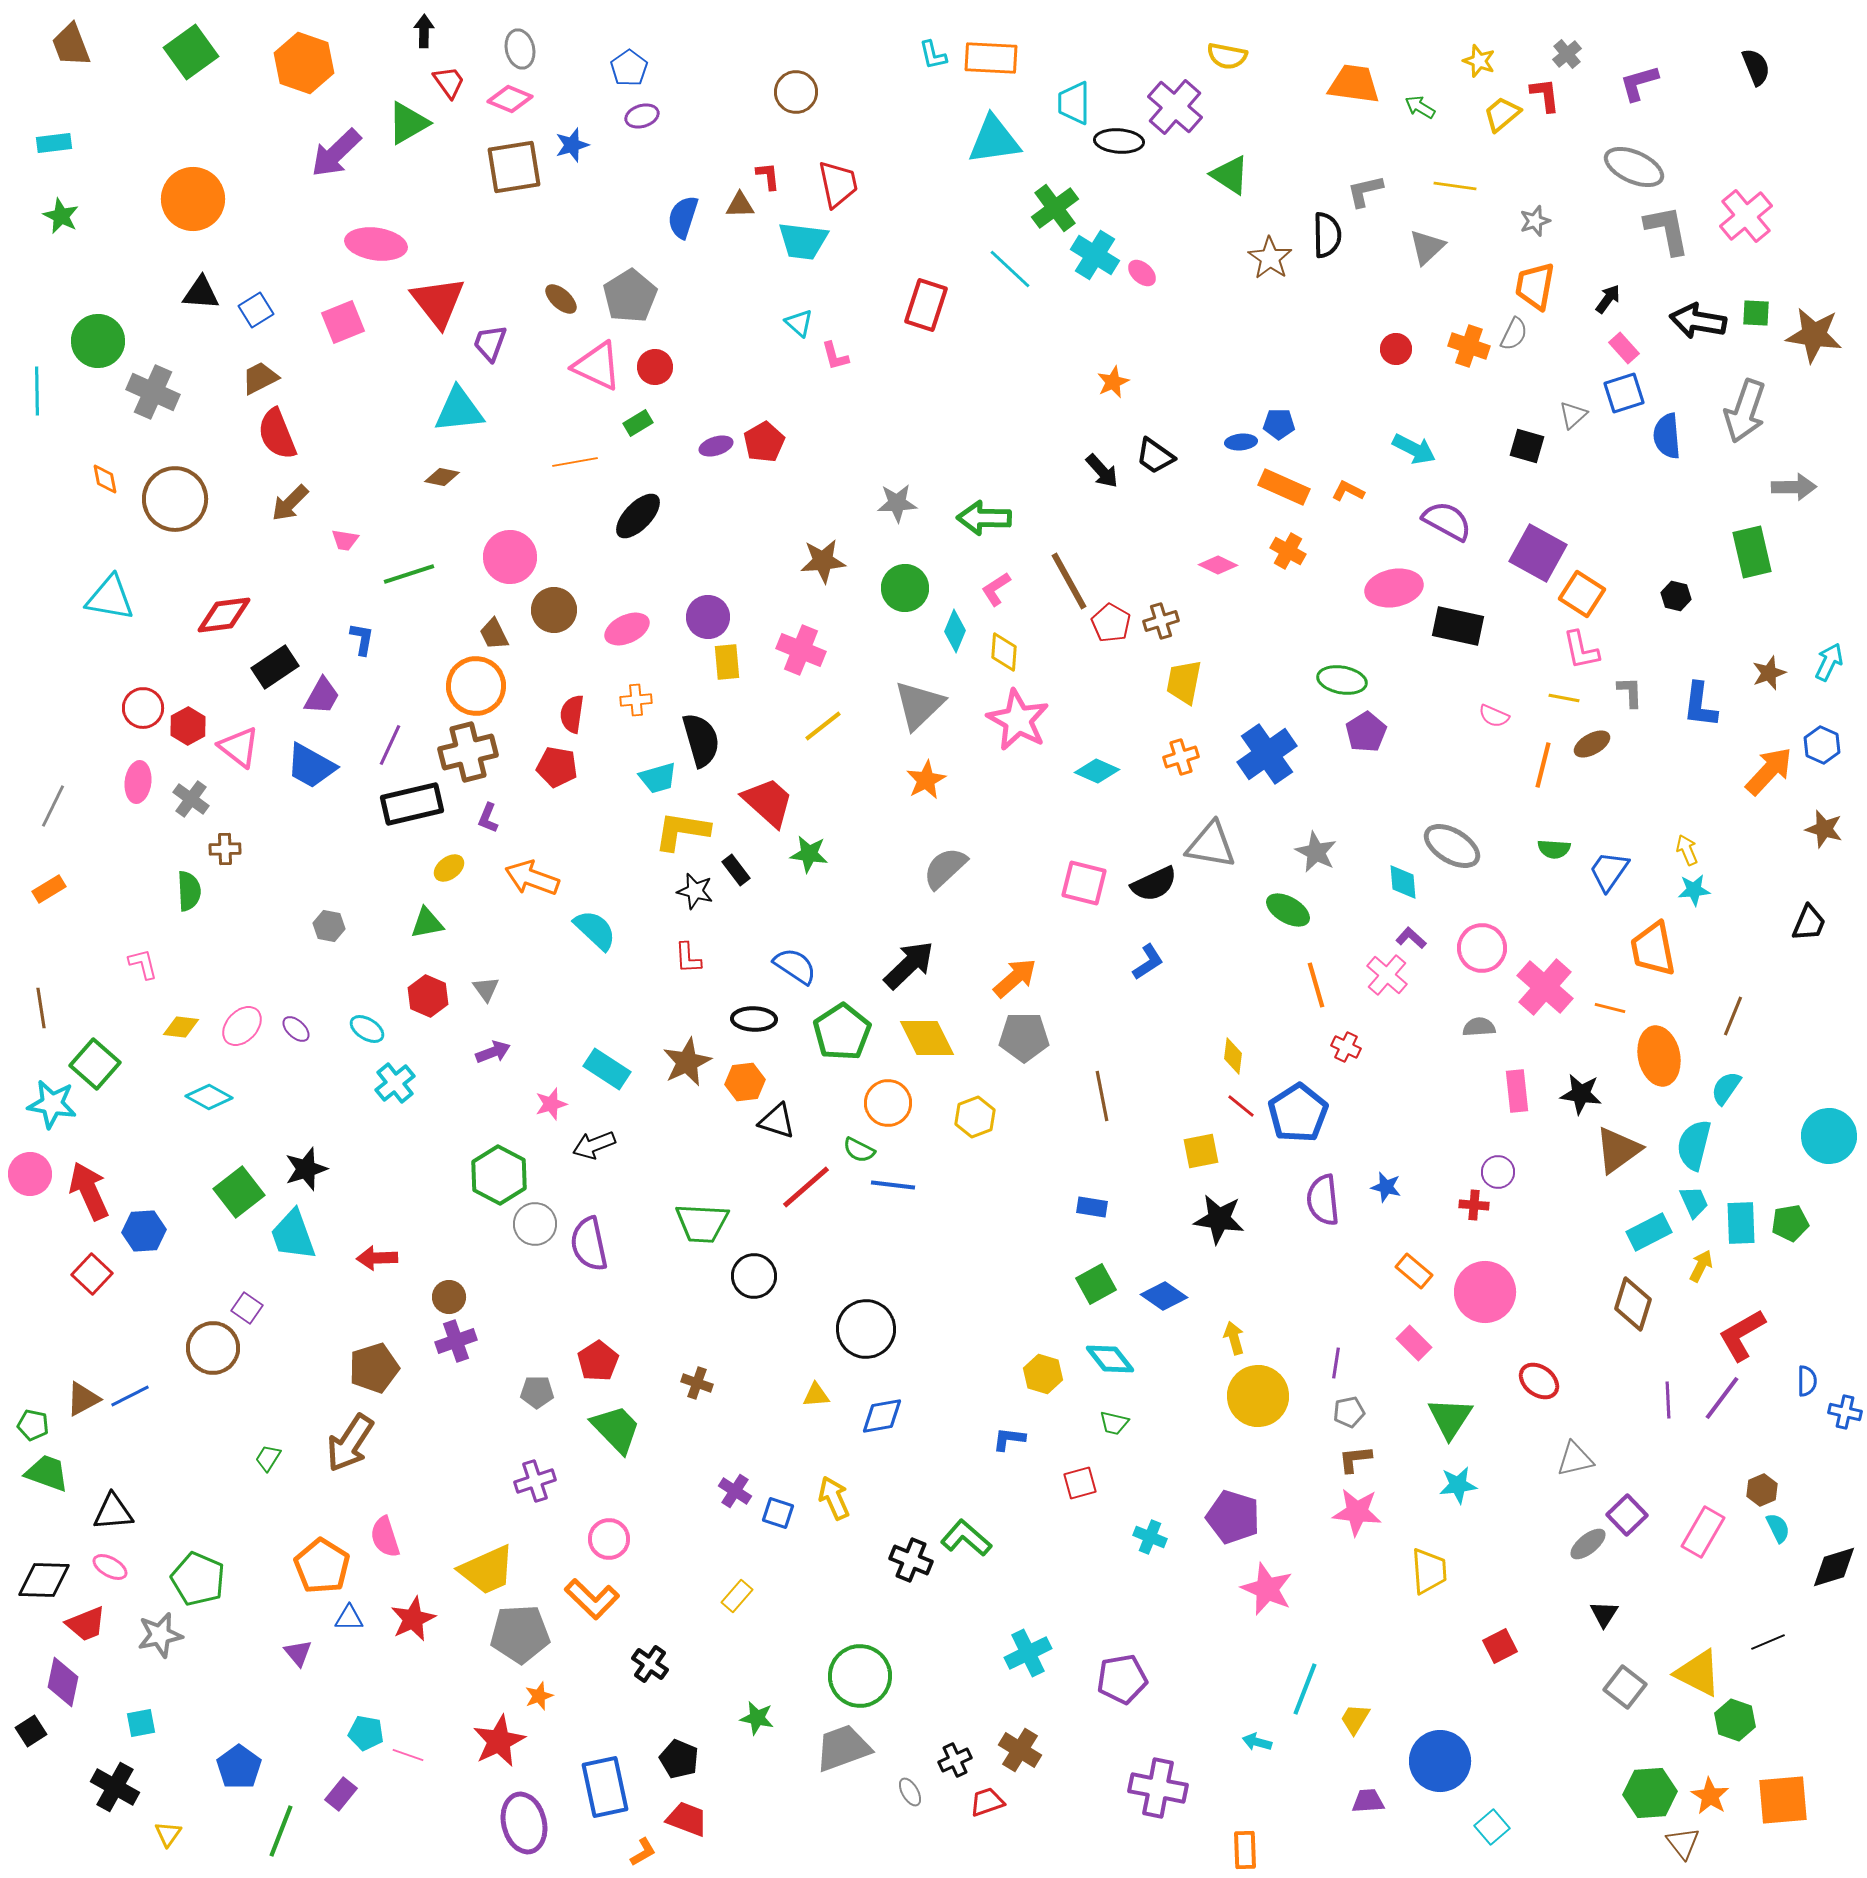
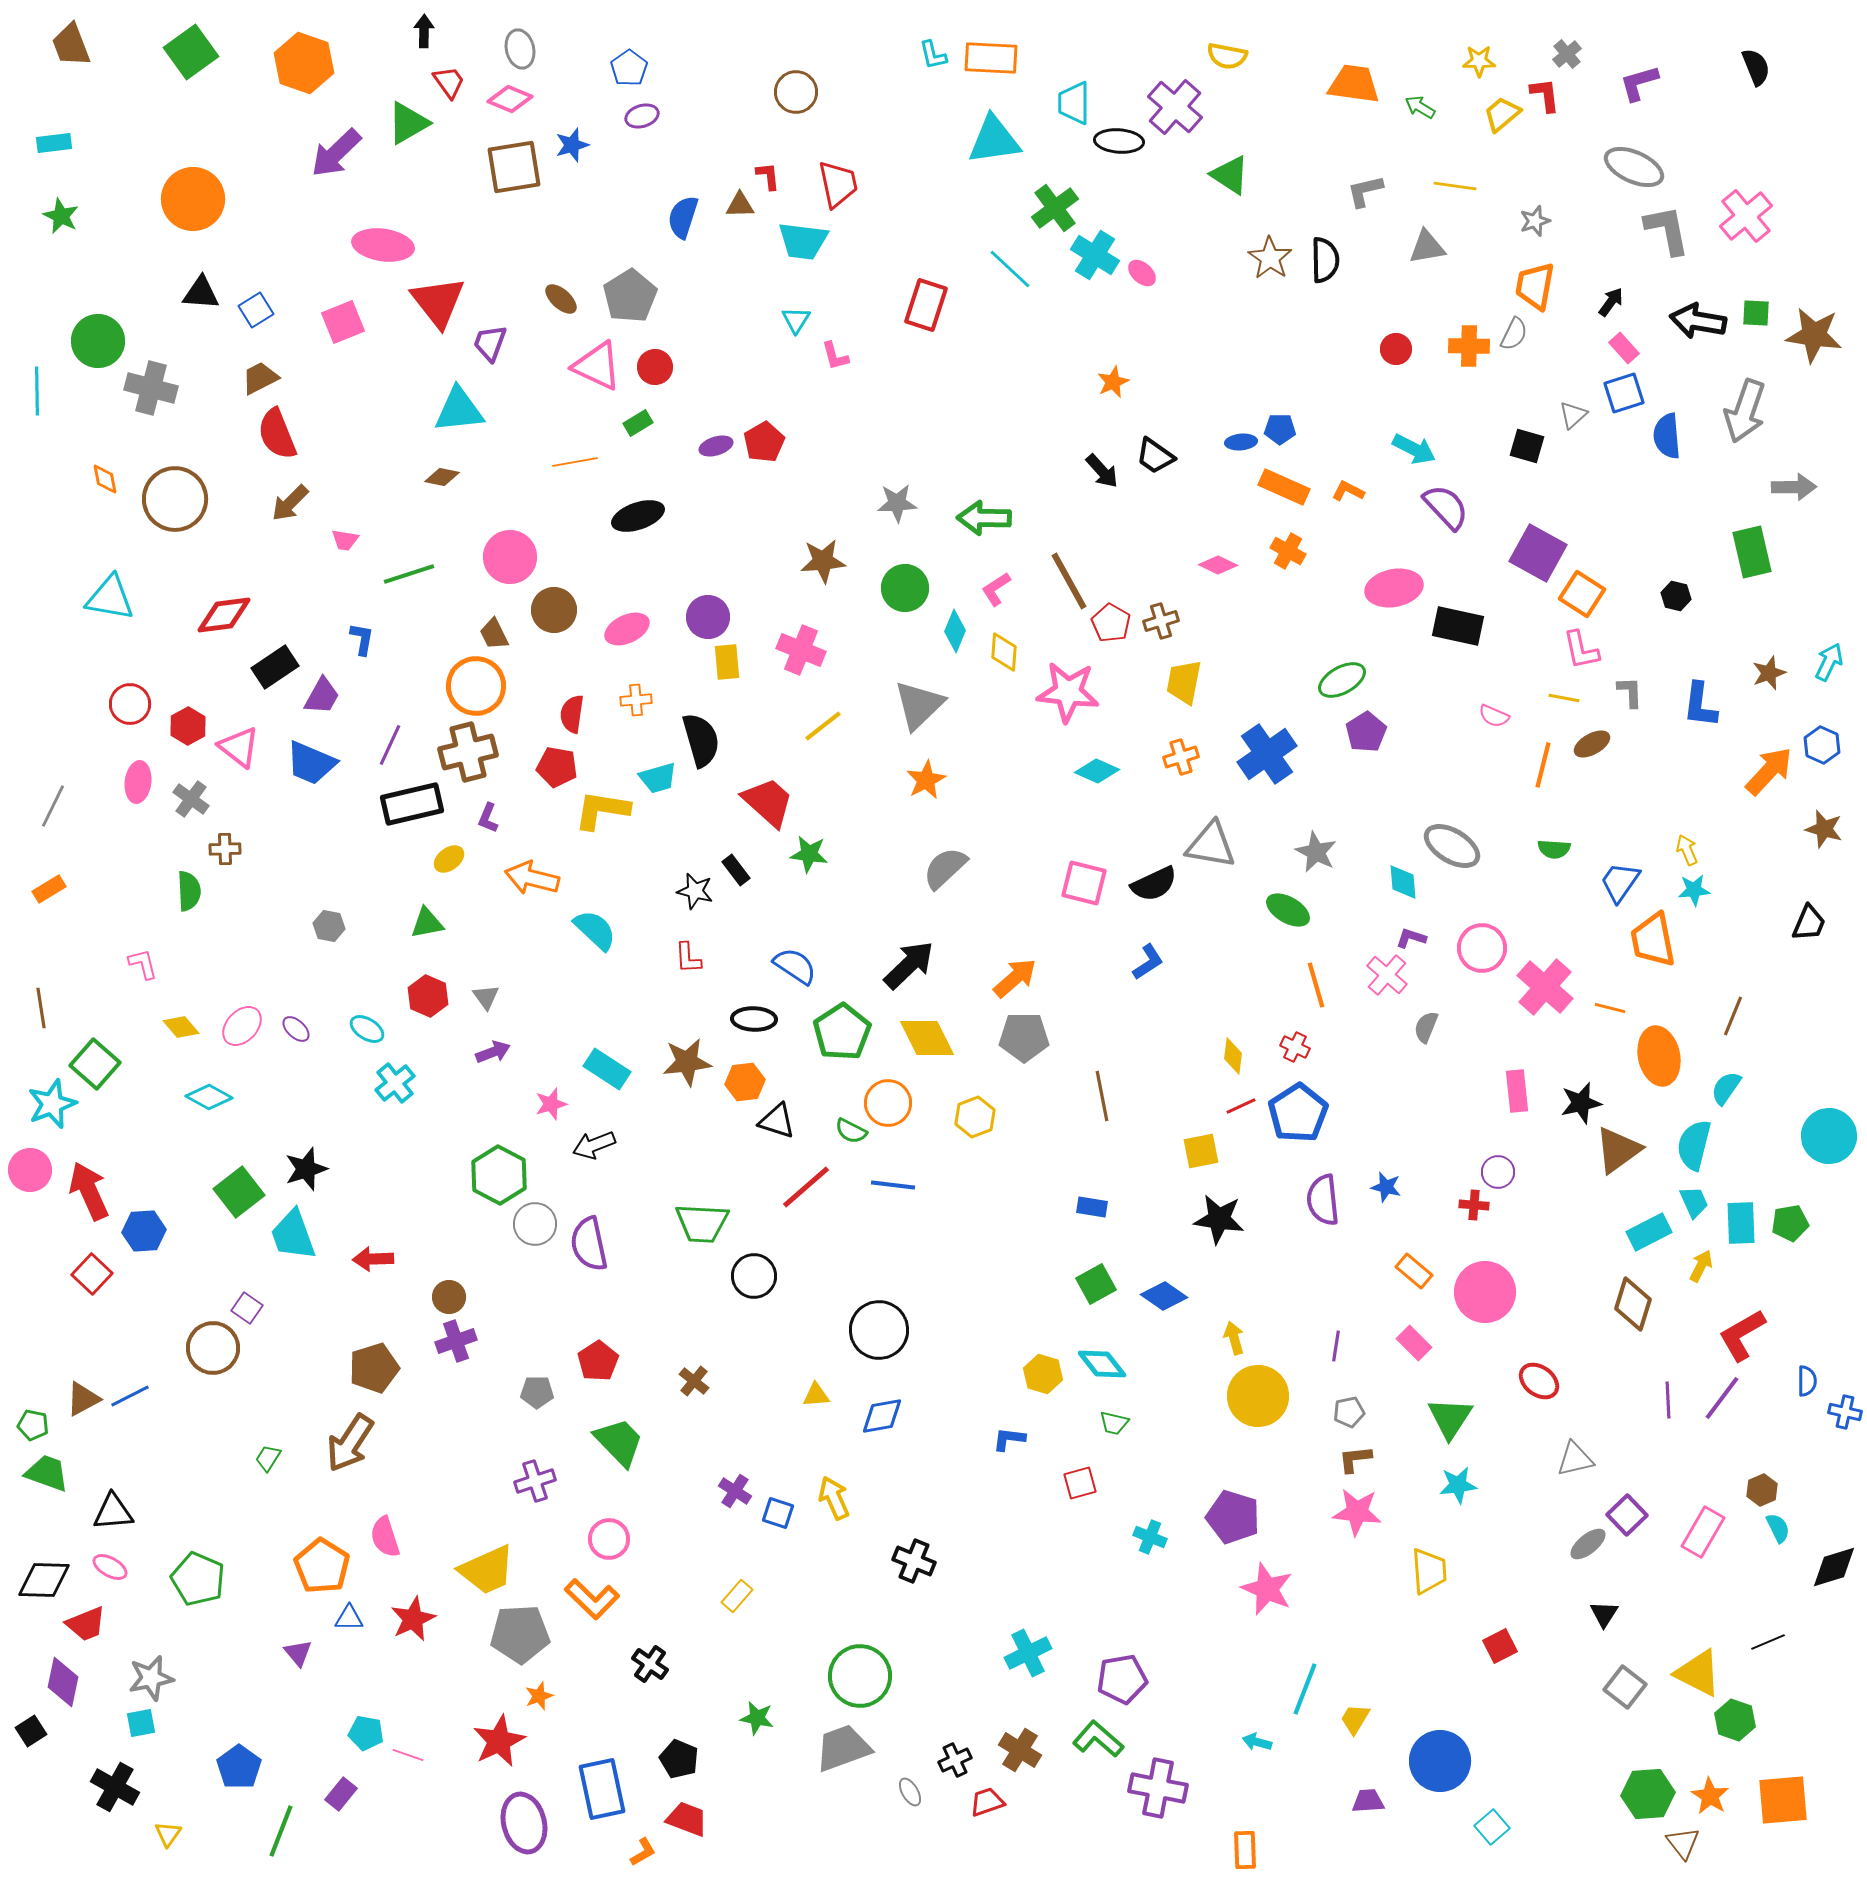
yellow star at (1479, 61): rotated 20 degrees counterclockwise
black semicircle at (1327, 235): moved 2 px left, 25 px down
pink ellipse at (376, 244): moved 7 px right, 1 px down
gray triangle at (1427, 247): rotated 33 degrees clockwise
black arrow at (1608, 299): moved 3 px right, 3 px down
cyan triangle at (799, 323): moved 3 px left, 3 px up; rotated 20 degrees clockwise
orange cross at (1469, 346): rotated 18 degrees counterclockwise
gray cross at (153, 392): moved 2 px left, 4 px up; rotated 9 degrees counterclockwise
blue pentagon at (1279, 424): moved 1 px right, 5 px down
black ellipse at (638, 516): rotated 27 degrees clockwise
purple semicircle at (1447, 521): moved 1 px left, 14 px up; rotated 18 degrees clockwise
green ellipse at (1342, 680): rotated 39 degrees counterclockwise
red circle at (143, 708): moved 13 px left, 4 px up
pink star at (1018, 720): moved 50 px right, 28 px up; rotated 22 degrees counterclockwise
blue trapezoid at (311, 766): moved 3 px up; rotated 6 degrees counterclockwise
yellow L-shape at (682, 831): moved 80 px left, 21 px up
yellow ellipse at (449, 868): moved 9 px up
blue trapezoid at (1609, 871): moved 11 px right, 11 px down
orange arrow at (532, 878): rotated 6 degrees counterclockwise
purple L-shape at (1411, 938): rotated 24 degrees counterclockwise
orange trapezoid at (1653, 949): moved 9 px up
gray triangle at (486, 989): moved 8 px down
yellow diamond at (181, 1027): rotated 42 degrees clockwise
gray semicircle at (1479, 1027): moved 53 px left; rotated 64 degrees counterclockwise
red cross at (1346, 1047): moved 51 px left
brown star at (687, 1062): rotated 18 degrees clockwise
black star at (1581, 1094): moved 9 px down; rotated 21 degrees counterclockwise
cyan star at (52, 1104): rotated 30 degrees counterclockwise
red line at (1241, 1106): rotated 64 degrees counterclockwise
green semicircle at (859, 1150): moved 8 px left, 19 px up
pink circle at (30, 1174): moved 4 px up
red arrow at (377, 1258): moved 4 px left, 1 px down
black circle at (866, 1329): moved 13 px right, 1 px down
cyan diamond at (1110, 1359): moved 8 px left, 5 px down
purple line at (1336, 1363): moved 17 px up
brown cross at (697, 1383): moved 3 px left, 2 px up; rotated 20 degrees clockwise
green trapezoid at (616, 1429): moved 3 px right, 13 px down
green L-shape at (966, 1538): moved 132 px right, 201 px down
black cross at (911, 1560): moved 3 px right, 1 px down
gray star at (160, 1635): moved 9 px left, 43 px down
blue rectangle at (605, 1787): moved 3 px left, 2 px down
green hexagon at (1650, 1793): moved 2 px left, 1 px down
